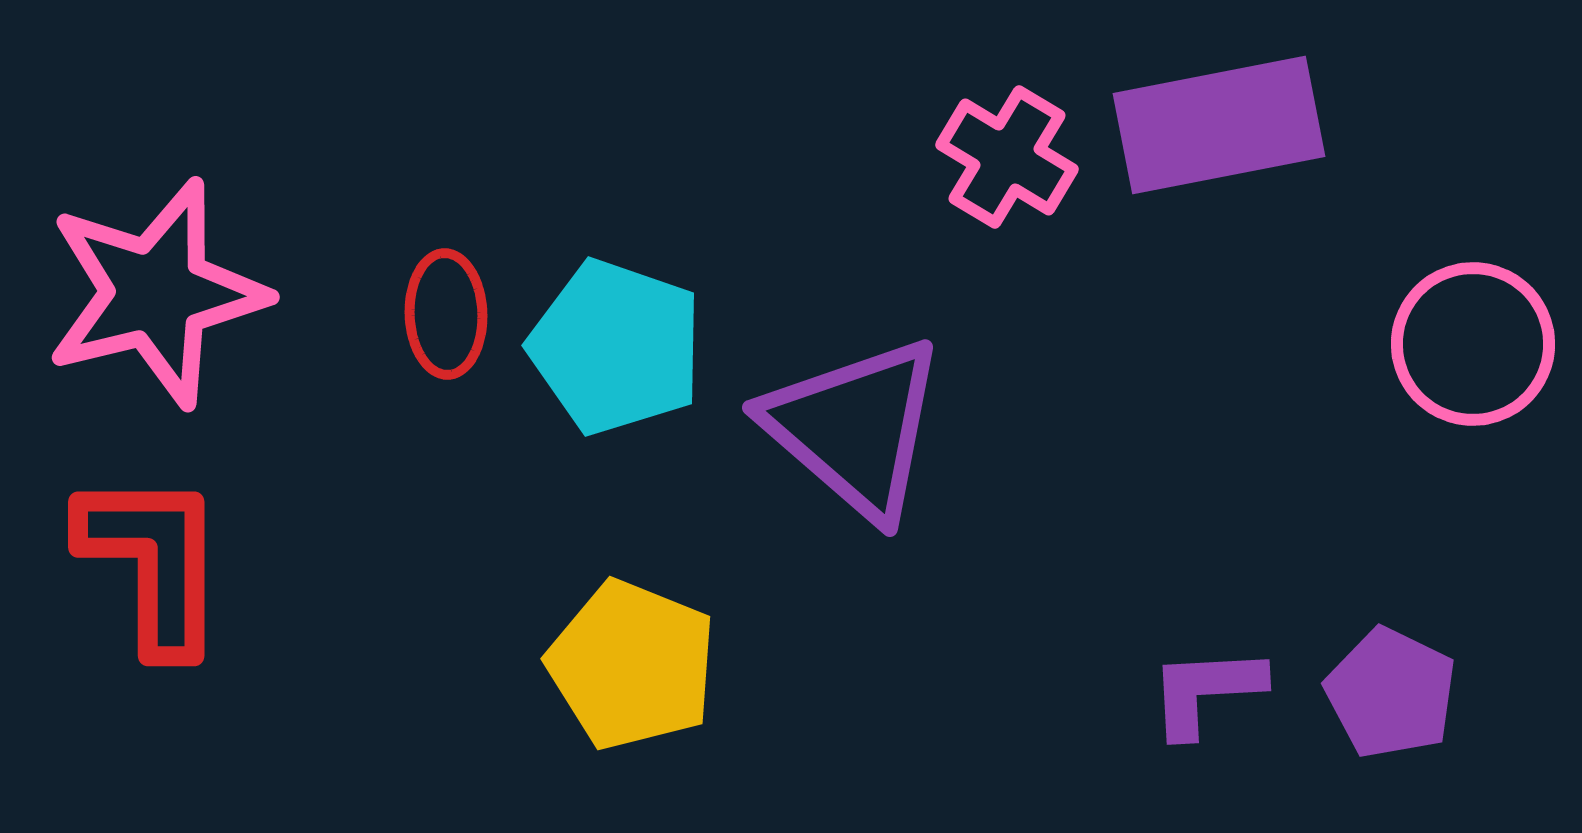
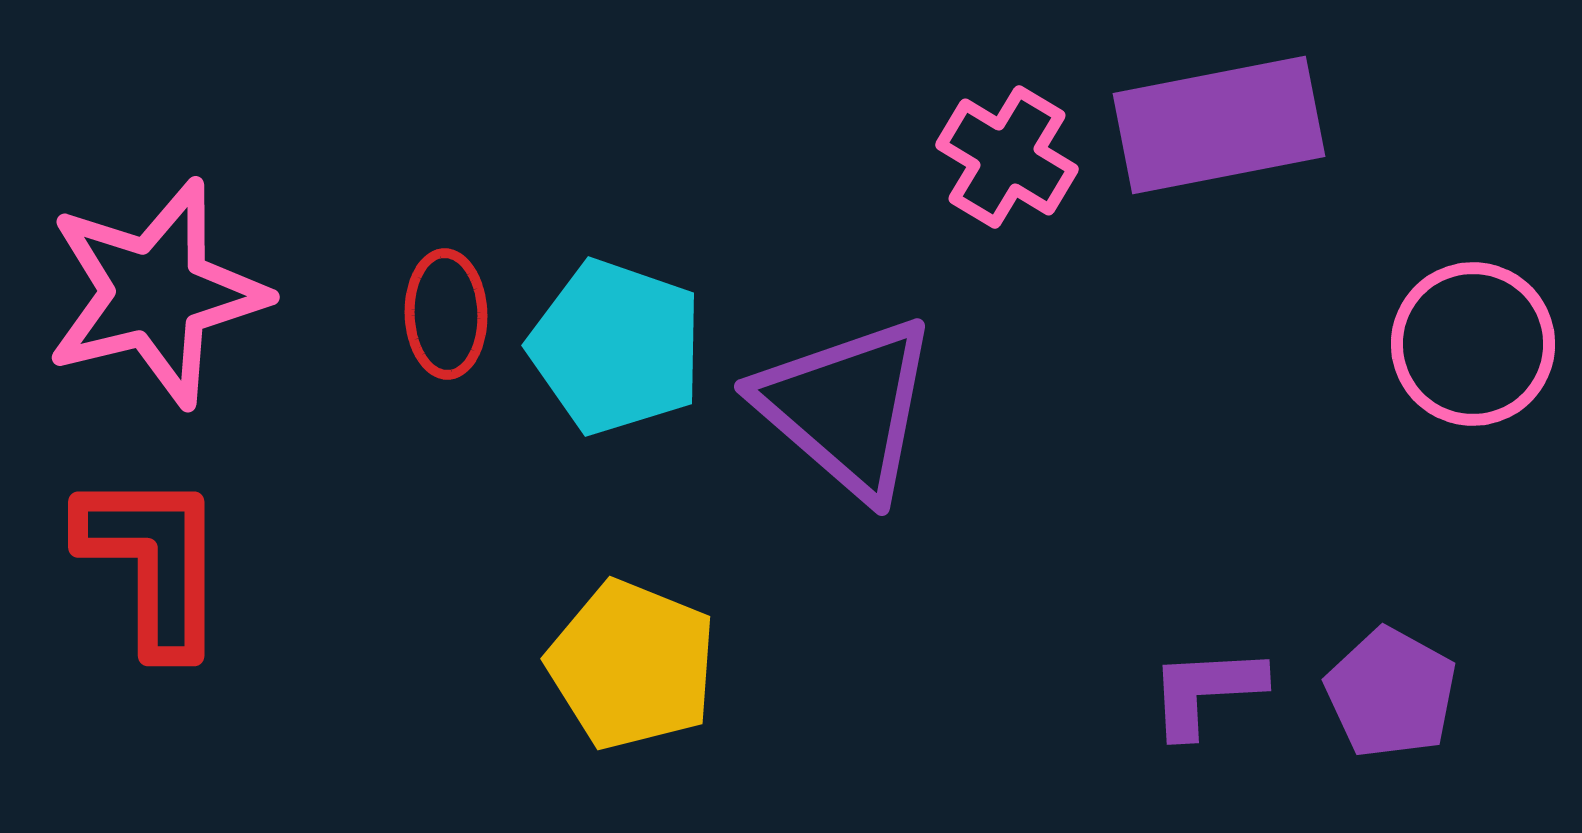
purple triangle: moved 8 px left, 21 px up
purple pentagon: rotated 3 degrees clockwise
